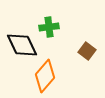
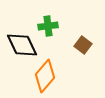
green cross: moved 1 px left, 1 px up
brown square: moved 4 px left, 6 px up
